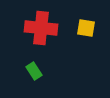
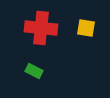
green rectangle: rotated 30 degrees counterclockwise
